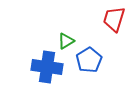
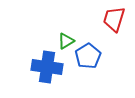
blue pentagon: moved 1 px left, 4 px up
